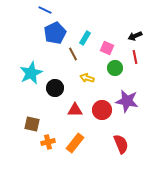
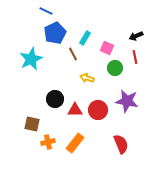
blue line: moved 1 px right, 1 px down
black arrow: moved 1 px right
cyan star: moved 14 px up
black circle: moved 11 px down
red circle: moved 4 px left
